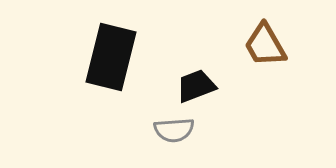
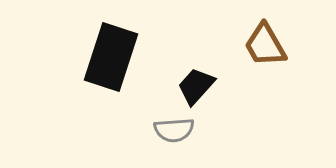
black rectangle: rotated 4 degrees clockwise
black trapezoid: rotated 27 degrees counterclockwise
